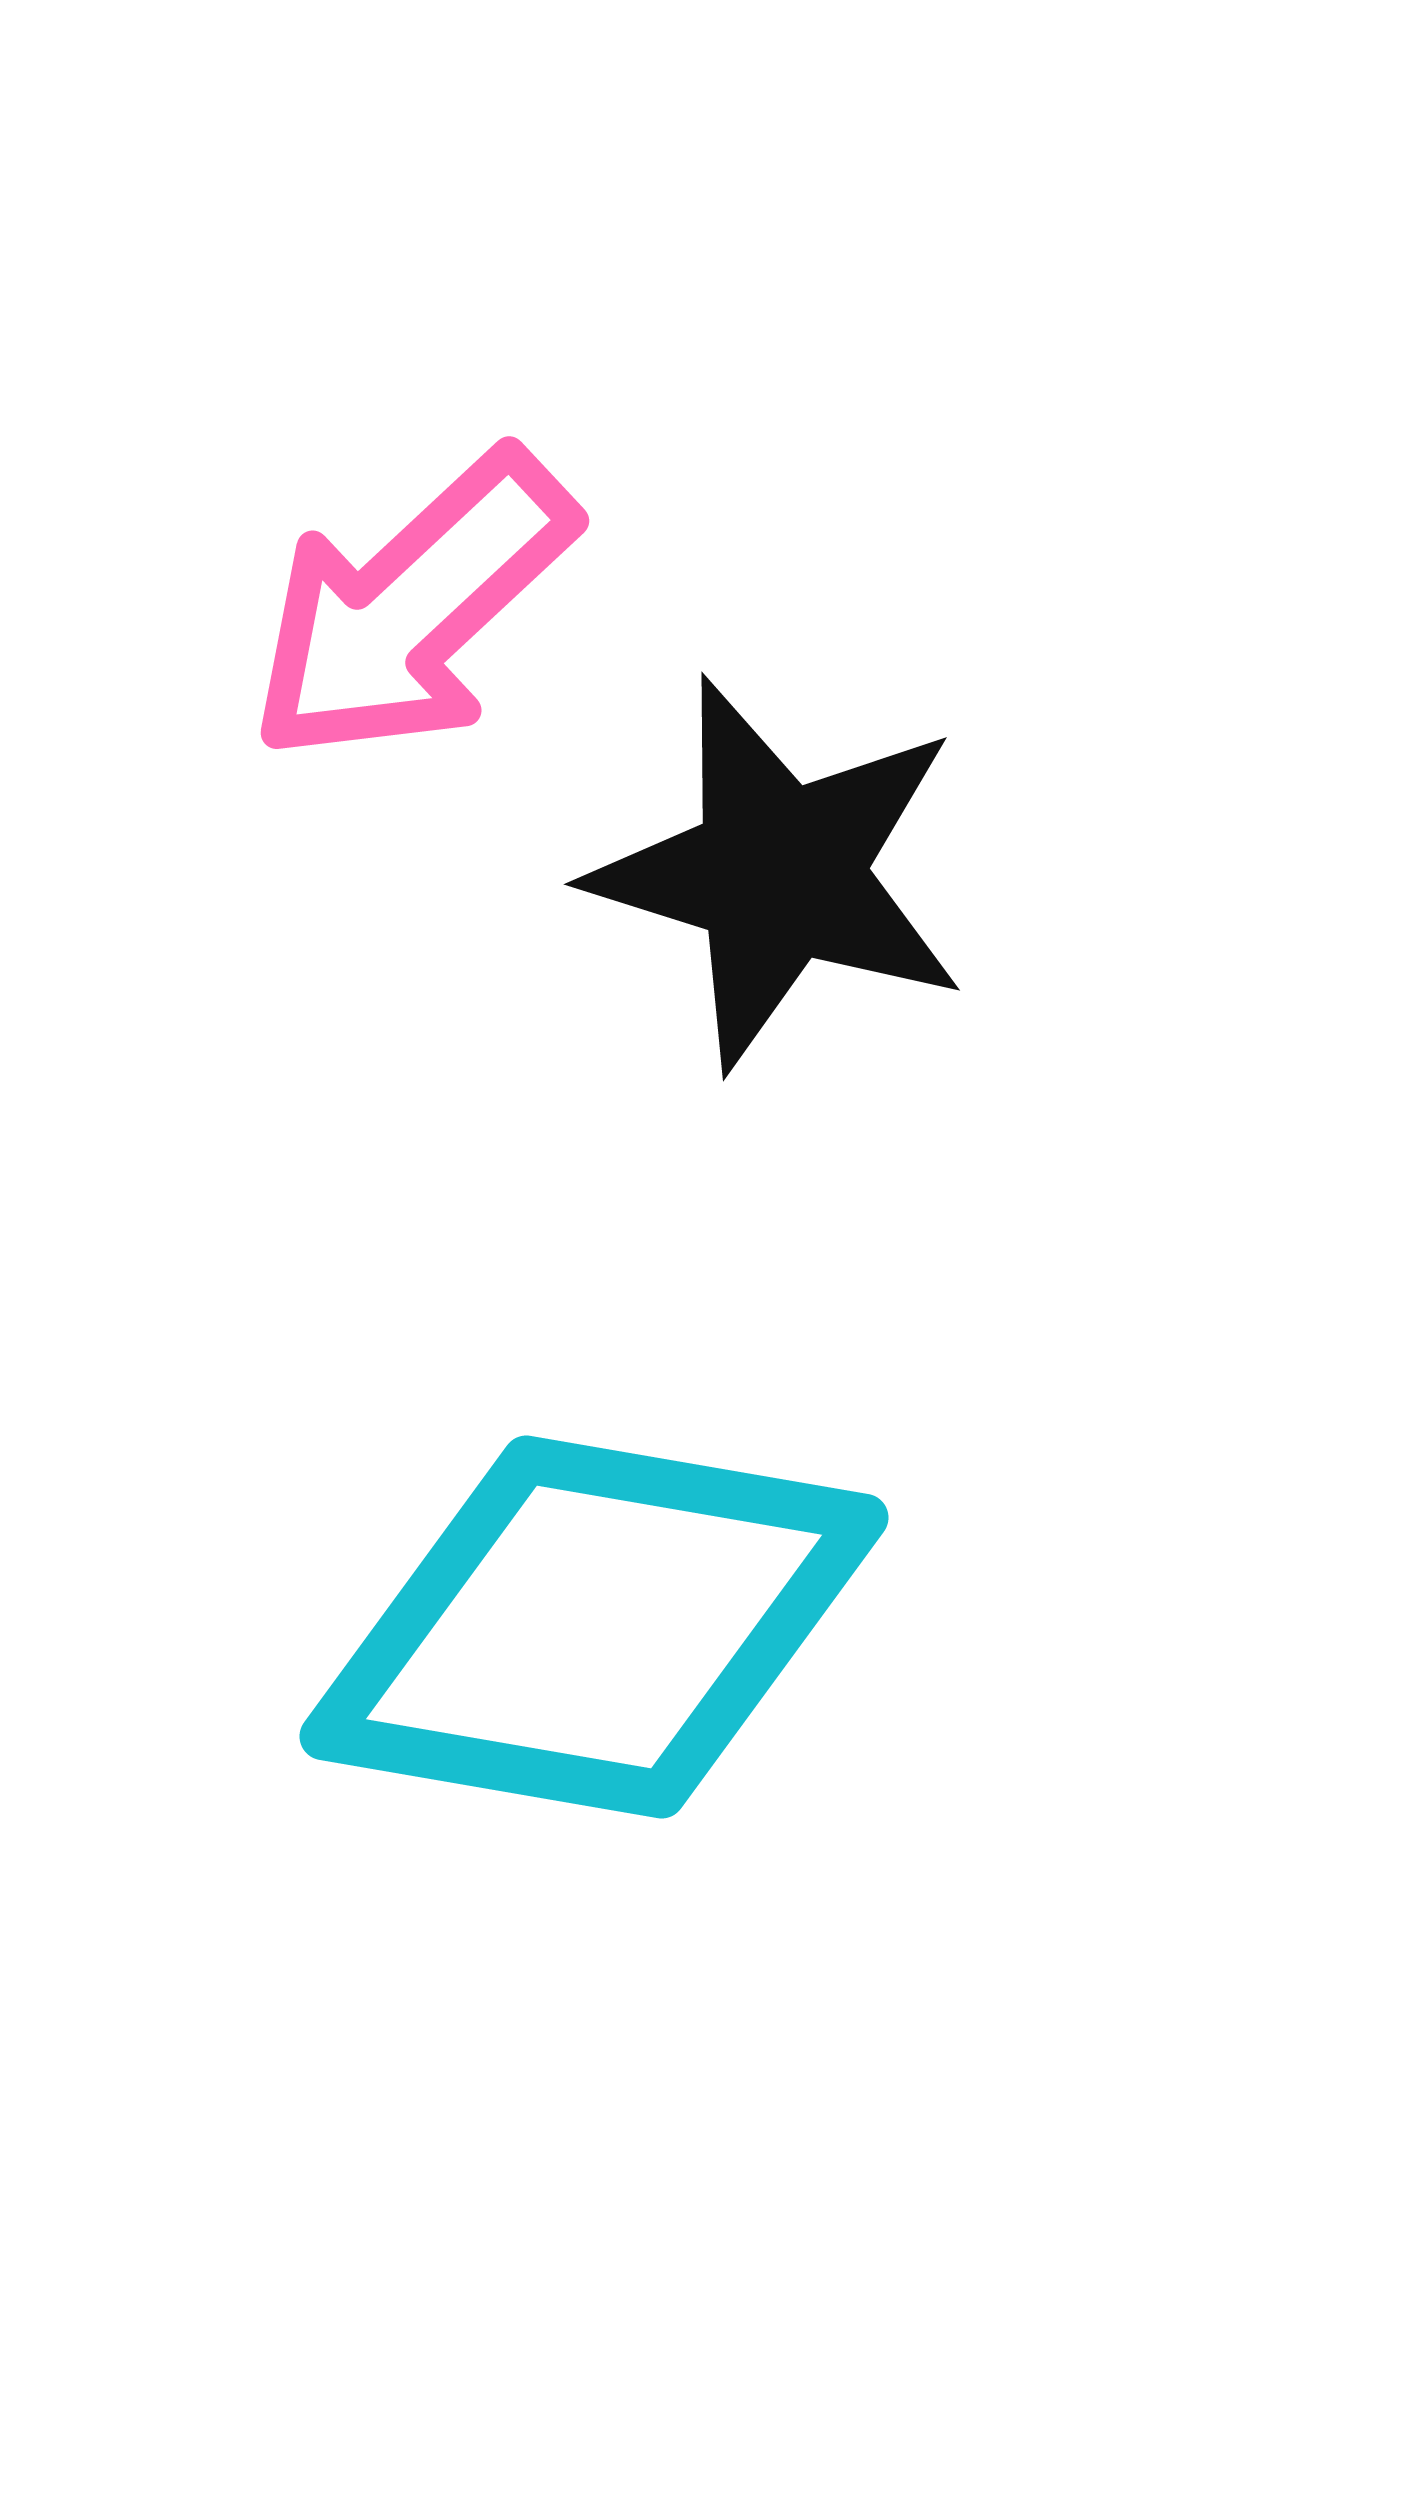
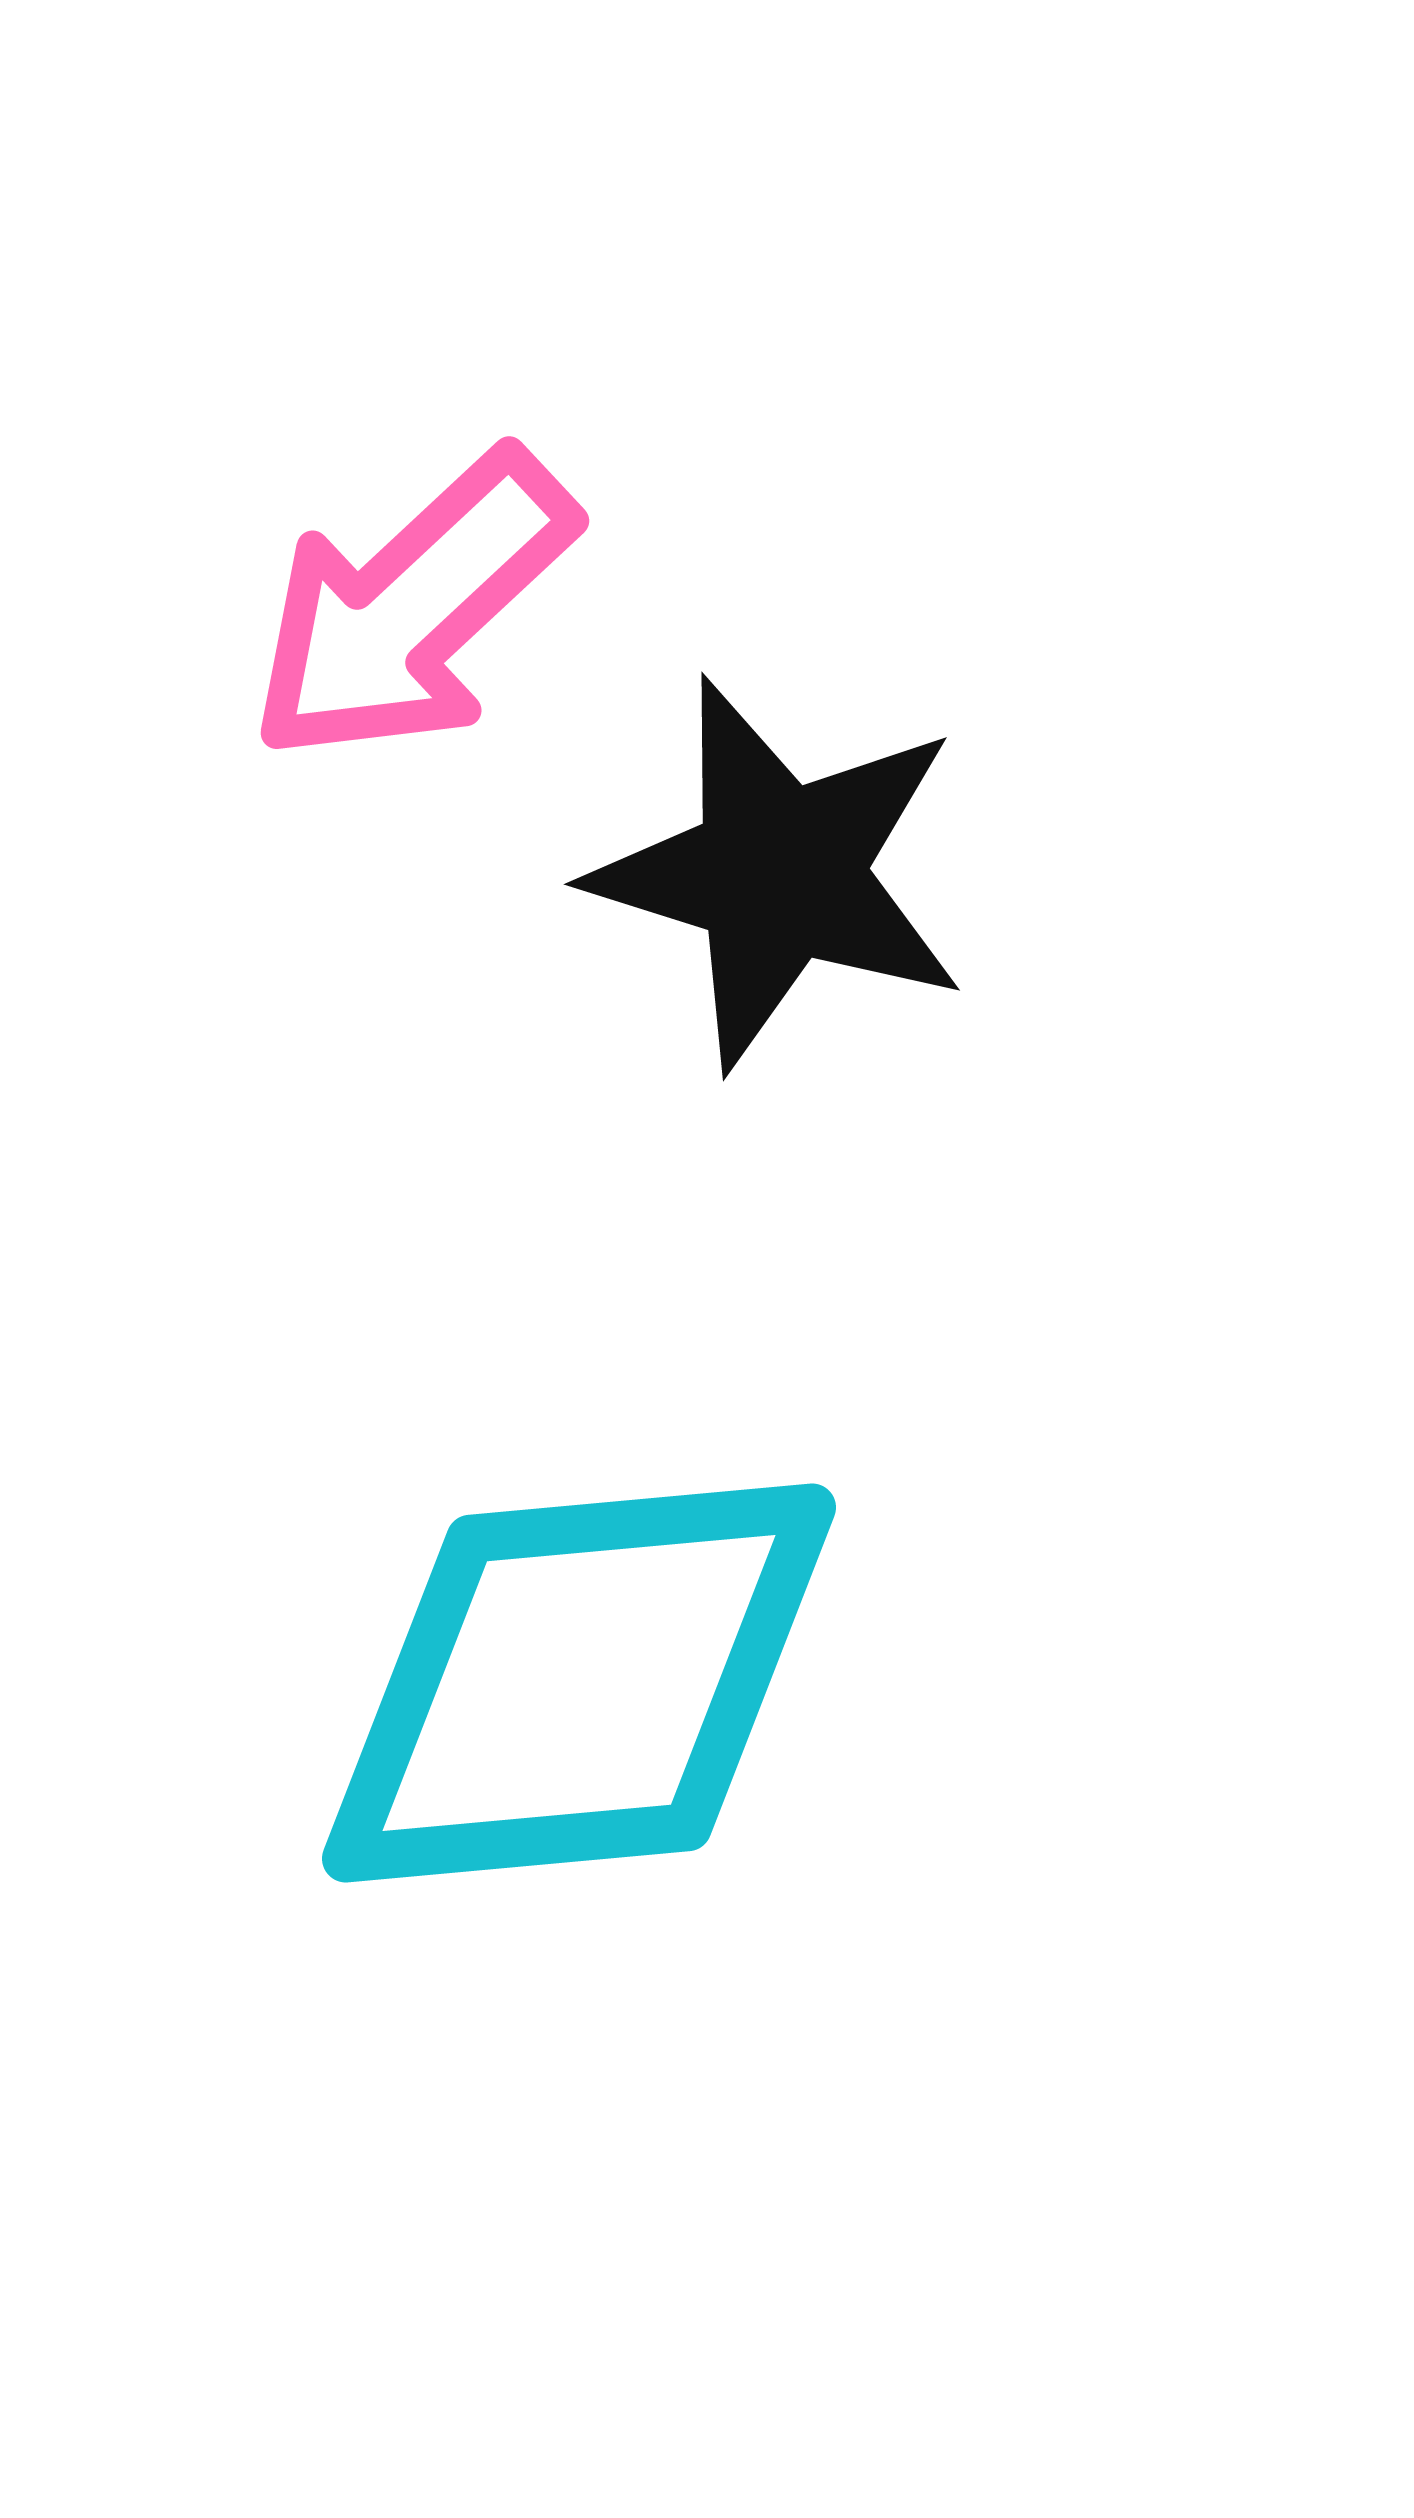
cyan diamond: moved 15 px left, 56 px down; rotated 15 degrees counterclockwise
